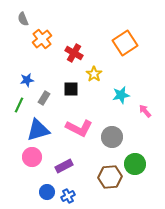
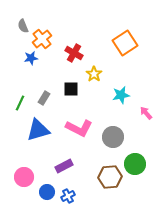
gray semicircle: moved 7 px down
blue star: moved 4 px right, 22 px up
green line: moved 1 px right, 2 px up
pink arrow: moved 1 px right, 2 px down
gray circle: moved 1 px right
pink circle: moved 8 px left, 20 px down
